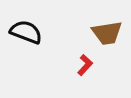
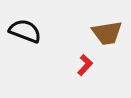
black semicircle: moved 1 px left, 1 px up
